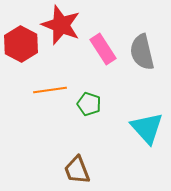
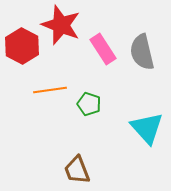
red hexagon: moved 1 px right, 2 px down
